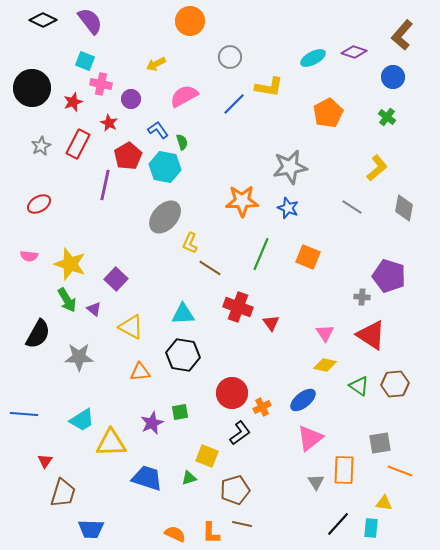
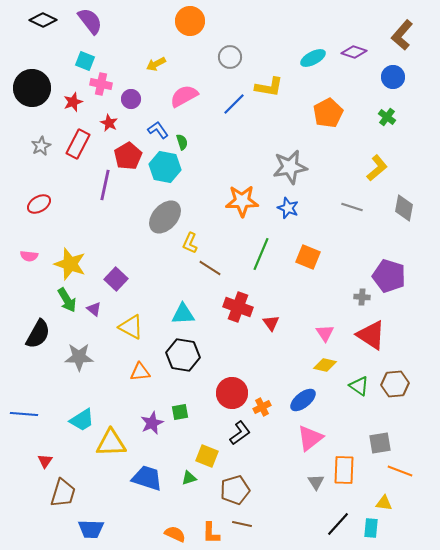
gray line at (352, 207): rotated 15 degrees counterclockwise
